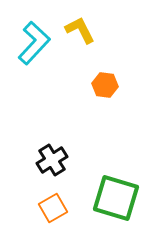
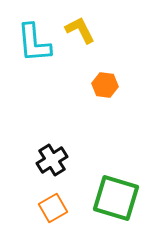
cyan L-shape: rotated 132 degrees clockwise
